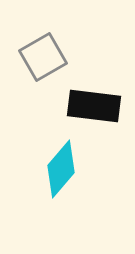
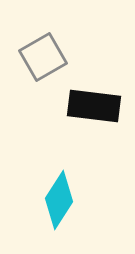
cyan diamond: moved 2 px left, 31 px down; rotated 8 degrees counterclockwise
